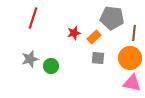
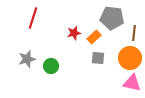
gray star: moved 3 px left
